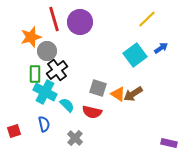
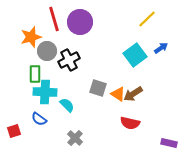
black cross: moved 12 px right, 10 px up; rotated 10 degrees clockwise
cyan cross: rotated 25 degrees counterclockwise
red semicircle: moved 38 px right, 11 px down
blue semicircle: moved 5 px left, 5 px up; rotated 140 degrees clockwise
